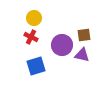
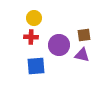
red cross: rotated 24 degrees counterclockwise
purple circle: moved 3 px left
blue square: rotated 12 degrees clockwise
